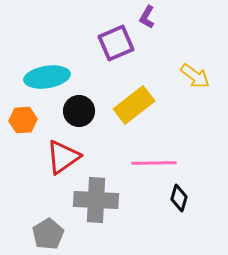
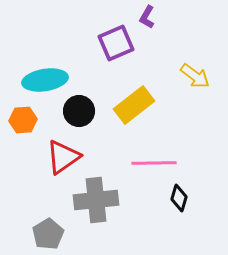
cyan ellipse: moved 2 px left, 3 px down
gray cross: rotated 9 degrees counterclockwise
